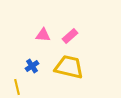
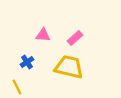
pink rectangle: moved 5 px right, 2 px down
blue cross: moved 5 px left, 4 px up
yellow line: rotated 14 degrees counterclockwise
